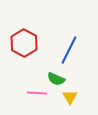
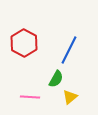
green semicircle: rotated 84 degrees counterclockwise
pink line: moved 7 px left, 4 px down
yellow triangle: rotated 21 degrees clockwise
